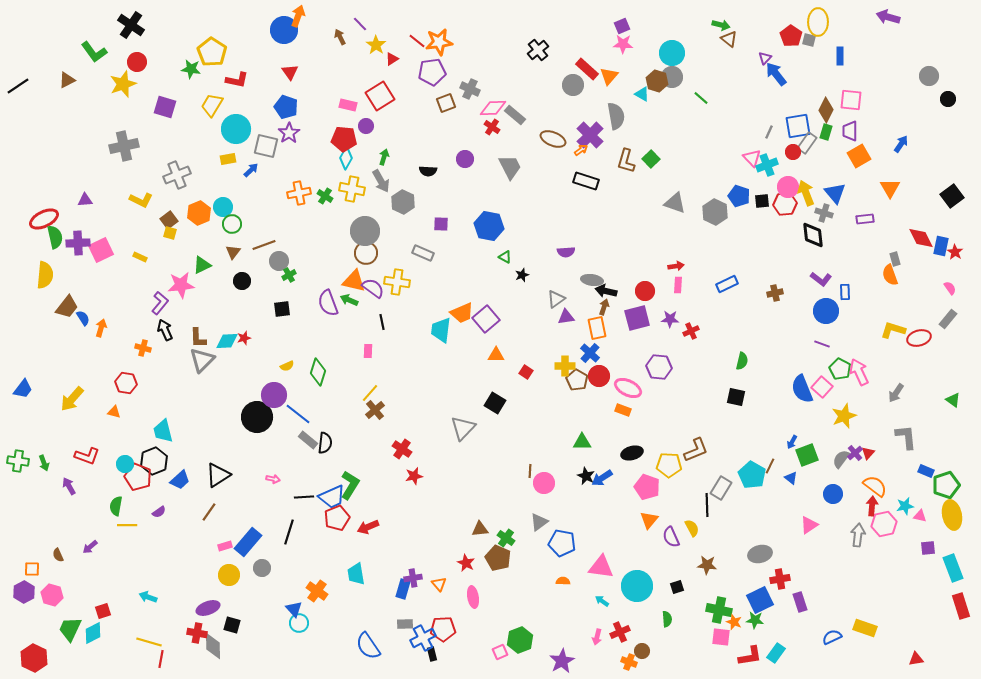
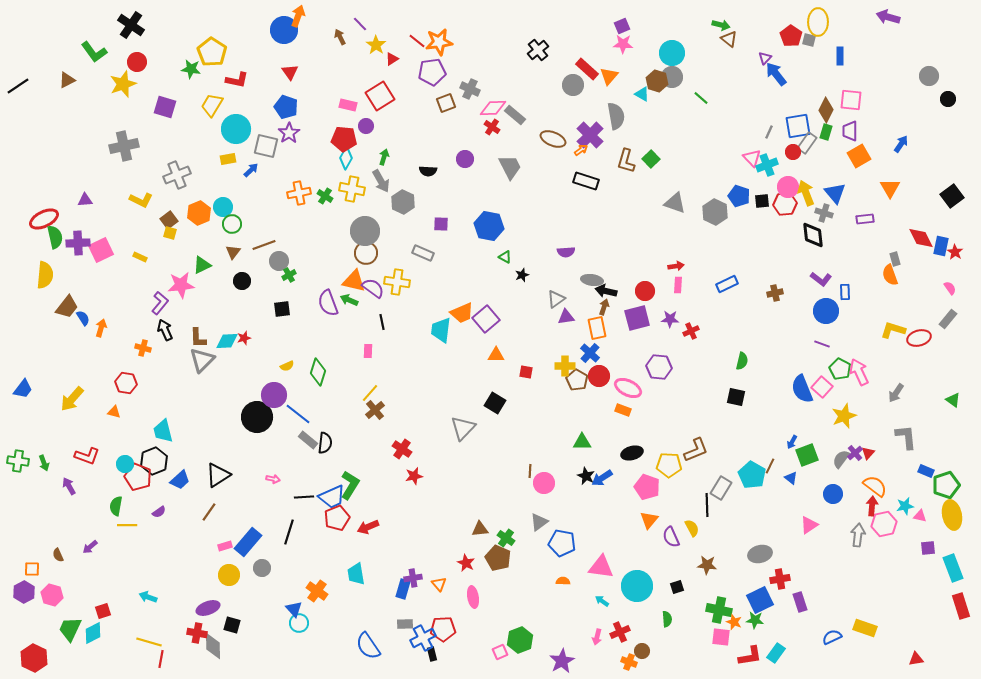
red square at (526, 372): rotated 24 degrees counterclockwise
